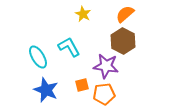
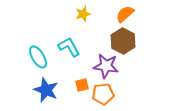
yellow star: rotated 28 degrees clockwise
orange pentagon: moved 1 px left
